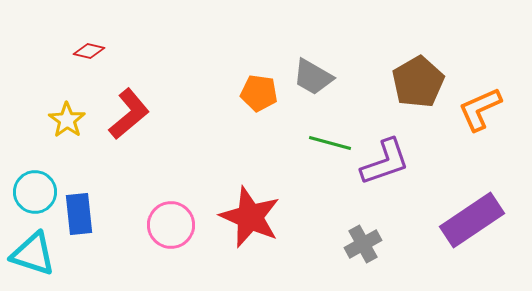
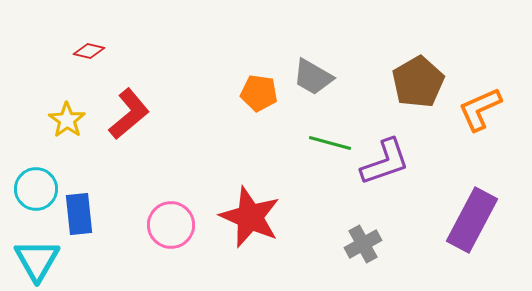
cyan circle: moved 1 px right, 3 px up
purple rectangle: rotated 28 degrees counterclockwise
cyan triangle: moved 4 px right, 6 px down; rotated 42 degrees clockwise
